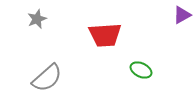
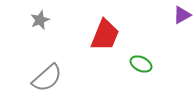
gray star: moved 3 px right, 1 px down
red trapezoid: rotated 64 degrees counterclockwise
green ellipse: moved 6 px up
